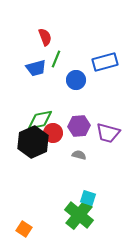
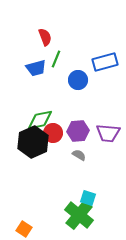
blue circle: moved 2 px right
purple hexagon: moved 1 px left, 5 px down
purple trapezoid: rotated 10 degrees counterclockwise
gray semicircle: rotated 16 degrees clockwise
